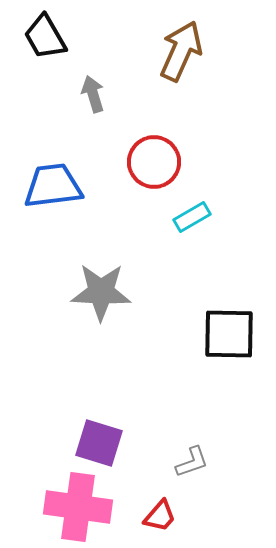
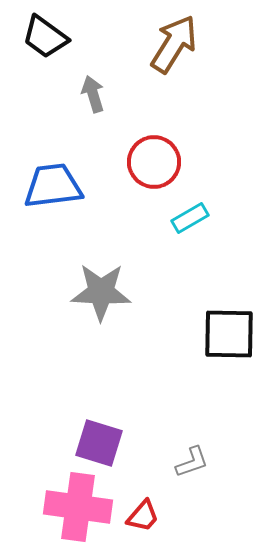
black trapezoid: rotated 24 degrees counterclockwise
brown arrow: moved 7 px left, 7 px up; rotated 8 degrees clockwise
cyan rectangle: moved 2 px left, 1 px down
red trapezoid: moved 17 px left
